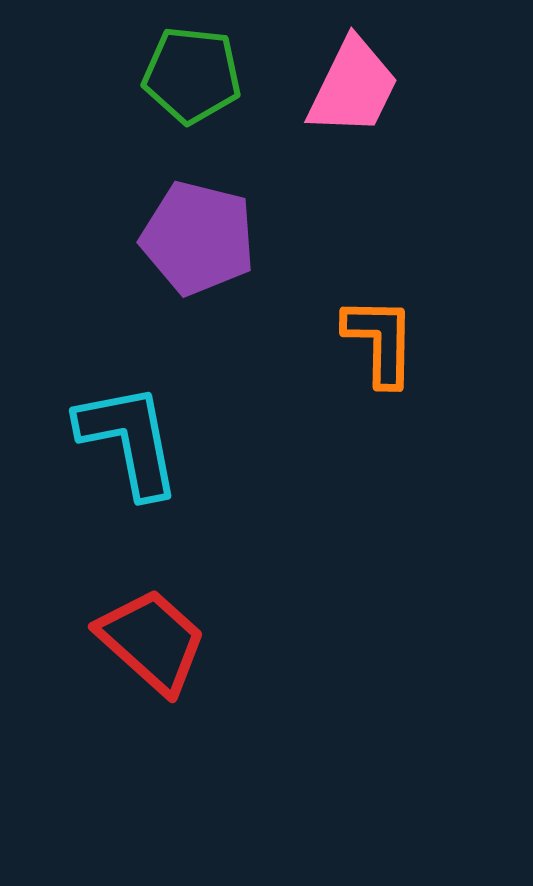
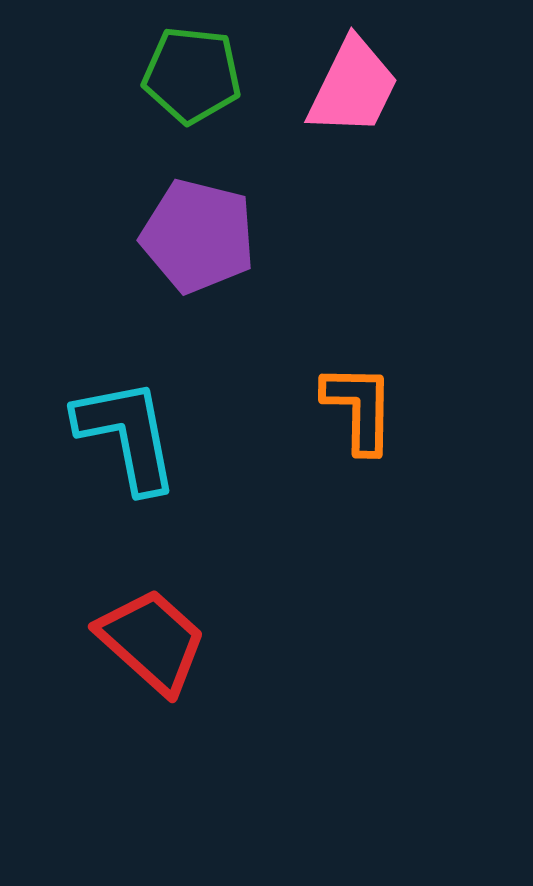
purple pentagon: moved 2 px up
orange L-shape: moved 21 px left, 67 px down
cyan L-shape: moved 2 px left, 5 px up
